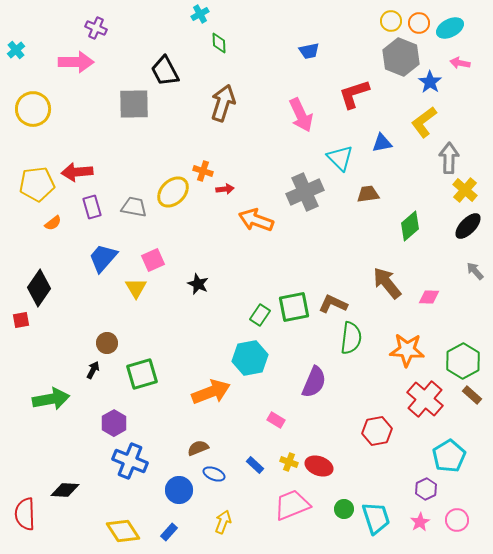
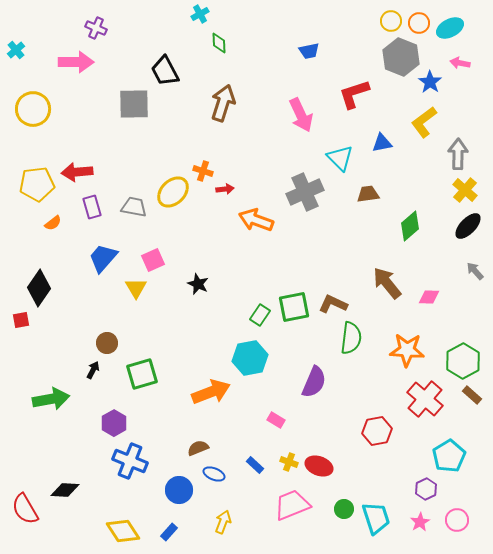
gray arrow at (449, 158): moved 9 px right, 4 px up
red semicircle at (25, 514): moved 5 px up; rotated 28 degrees counterclockwise
